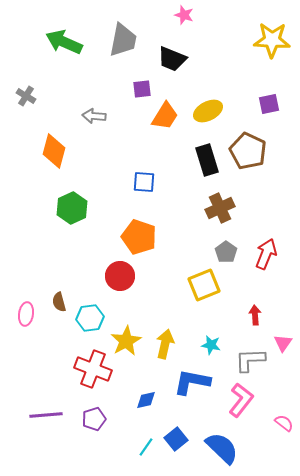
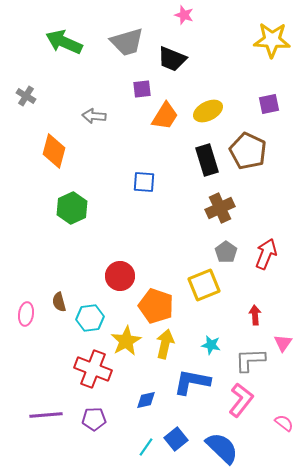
gray trapezoid at (123, 40): moved 4 px right, 2 px down; rotated 63 degrees clockwise
orange pentagon at (139, 237): moved 17 px right, 69 px down
purple pentagon at (94, 419): rotated 15 degrees clockwise
